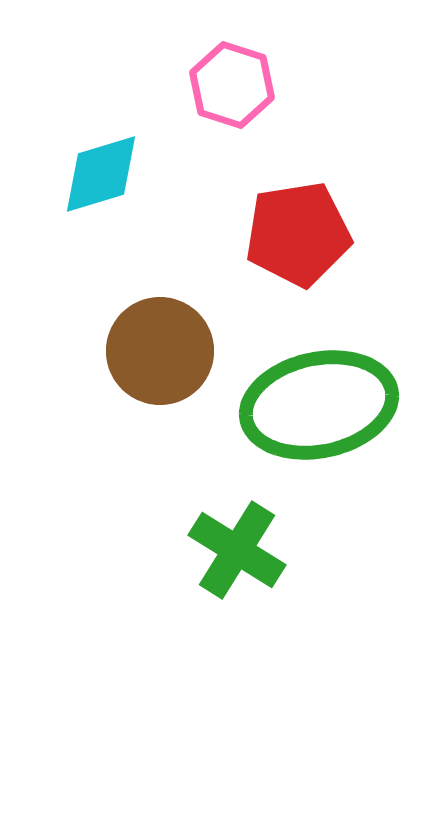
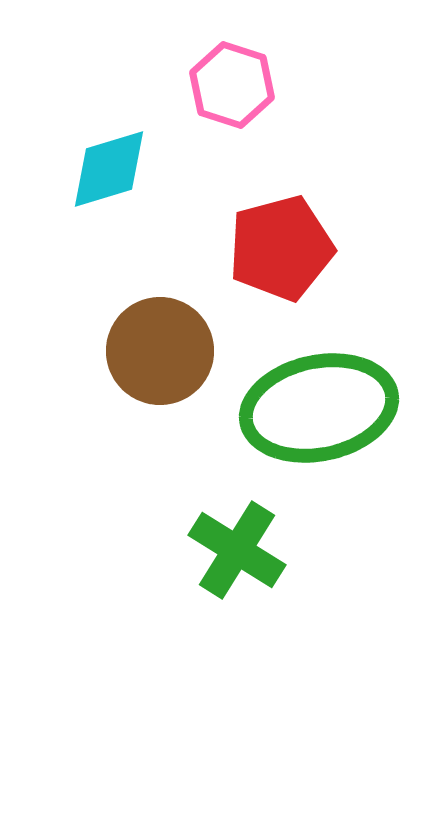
cyan diamond: moved 8 px right, 5 px up
red pentagon: moved 17 px left, 14 px down; rotated 6 degrees counterclockwise
green ellipse: moved 3 px down
